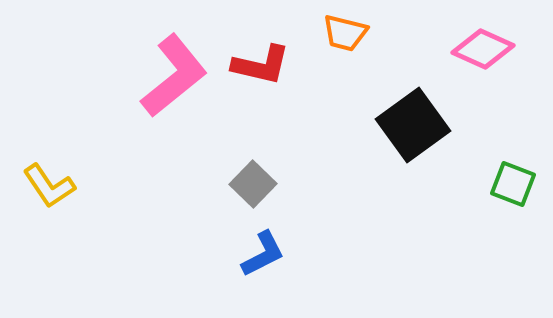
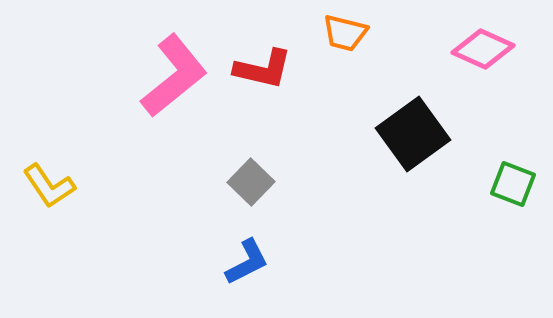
red L-shape: moved 2 px right, 4 px down
black square: moved 9 px down
gray square: moved 2 px left, 2 px up
blue L-shape: moved 16 px left, 8 px down
